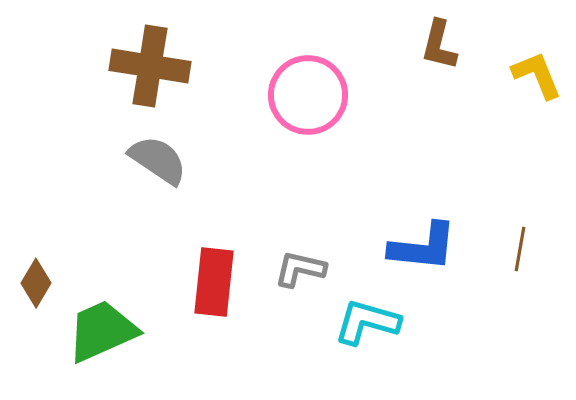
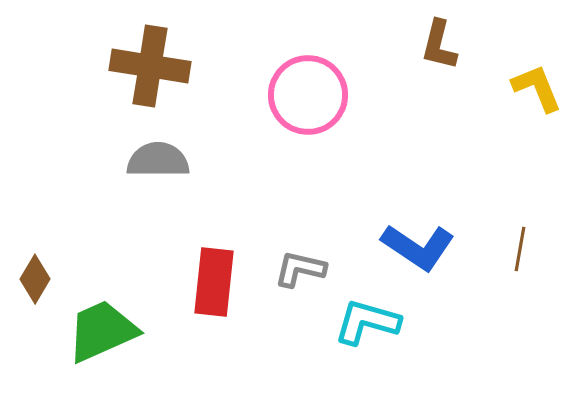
yellow L-shape: moved 13 px down
gray semicircle: rotated 34 degrees counterclockwise
blue L-shape: moved 5 px left; rotated 28 degrees clockwise
brown diamond: moved 1 px left, 4 px up
